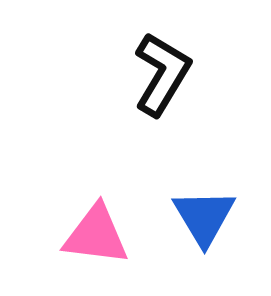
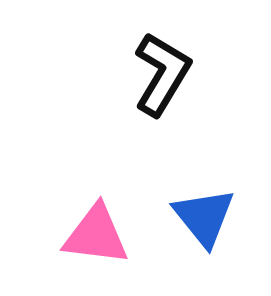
blue triangle: rotated 8 degrees counterclockwise
